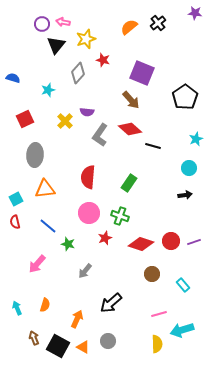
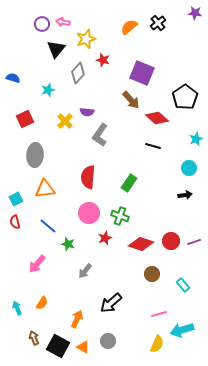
black triangle at (56, 45): moved 4 px down
red diamond at (130, 129): moved 27 px right, 11 px up
orange semicircle at (45, 305): moved 3 px left, 2 px up; rotated 16 degrees clockwise
yellow semicircle at (157, 344): rotated 24 degrees clockwise
